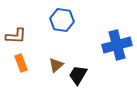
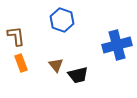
blue hexagon: rotated 10 degrees clockwise
brown L-shape: rotated 100 degrees counterclockwise
brown triangle: rotated 28 degrees counterclockwise
black trapezoid: rotated 135 degrees counterclockwise
